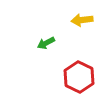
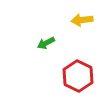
red hexagon: moved 1 px left, 1 px up
